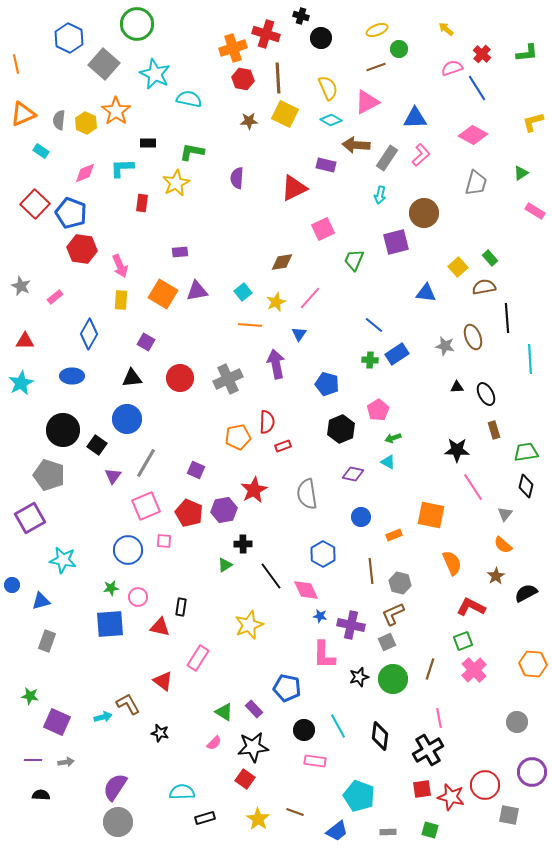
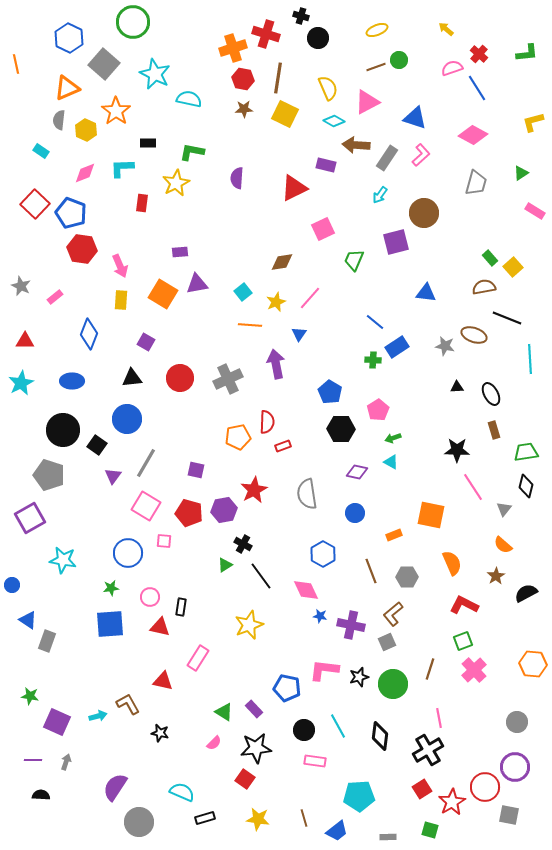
green circle at (137, 24): moved 4 px left, 2 px up
black circle at (321, 38): moved 3 px left
green circle at (399, 49): moved 11 px down
red cross at (482, 54): moved 3 px left
brown line at (278, 78): rotated 12 degrees clockwise
orange triangle at (23, 114): moved 44 px right, 26 px up
blue triangle at (415, 118): rotated 20 degrees clockwise
cyan diamond at (331, 120): moved 3 px right, 1 px down
brown star at (249, 121): moved 5 px left, 12 px up
yellow hexagon at (86, 123): moved 7 px down
cyan arrow at (380, 195): rotated 24 degrees clockwise
yellow square at (458, 267): moved 55 px right
purple triangle at (197, 291): moved 7 px up
black line at (507, 318): rotated 64 degrees counterclockwise
blue line at (374, 325): moved 1 px right, 3 px up
blue diamond at (89, 334): rotated 8 degrees counterclockwise
brown ellipse at (473, 337): moved 1 px right, 2 px up; rotated 50 degrees counterclockwise
blue rectangle at (397, 354): moved 7 px up
green cross at (370, 360): moved 3 px right
blue ellipse at (72, 376): moved 5 px down
blue pentagon at (327, 384): moved 3 px right, 8 px down; rotated 15 degrees clockwise
black ellipse at (486, 394): moved 5 px right
black hexagon at (341, 429): rotated 24 degrees clockwise
cyan triangle at (388, 462): moved 3 px right
purple square at (196, 470): rotated 12 degrees counterclockwise
purple diamond at (353, 474): moved 4 px right, 2 px up
pink square at (146, 506): rotated 36 degrees counterclockwise
red pentagon at (189, 513): rotated 8 degrees counterclockwise
gray triangle at (505, 514): moved 1 px left, 5 px up
blue circle at (361, 517): moved 6 px left, 4 px up
black cross at (243, 544): rotated 30 degrees clockwise
blue circle at (128, 550): moved 3 px down
brown line at (371, 571): rotated 15 degrees counterclockwise
black line at (271, 576): moved 10 px left
gray hexagon at (400, 583): moved 7 px right, 6 px up; rotated 15 degrees counterclockwise
pink circle at (138, 597): moved 12 px right
blue triangle at (41, 601): moved 13 px left, 19 px down; rotated 48 degrees clockwise
red L-shape at (471, 607): moved 7 px left, 2 px up
brown L-shape at (393, 614): rotated 15 degrees counterclockwise
pink L-shape at (324, 655): moved 15 px down; rotated 96 degrees clockwise
green circle at (393, 679): moved 5 px down
red triangle at (163, 681): rotated 25 degrees counterclockwise
cyan arrow at (103, 717): moved 5 px left, 1 px up
black star at (253, 747): moved 3 px right, 1 px down
gray arrow at (66, 762): rotated 63 degrees counterclockwise
purple circle at (532, 772): moved 17 px left, 5 px up
red circle at (485, 785): moved 2 px down
red square at (422, 789): rotated 24 degrees counterclockwise
cyan semicircle at (182, 792): rotated 25 degrees clockwise
cyan pentagon at (359, 796): rotated 24 degrees counterclockwise
red star at (451, 797): moved 1 px right, 5 px down; rotated 28 degrees clockwise
brown line at (295, 812): moved 9 px right, 6 px down; rotated 54 degrees clockwise
yellow star at (258, 819): rotated 25 degrees counterclockwise
gray circle at (118, 822): moved 21 px right
gray rectangle at (388, 832): moved 5 px down
